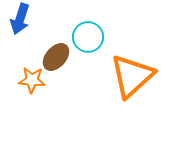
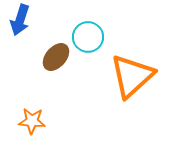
blue arrow: moved 1 px down
orange star: moved 41 px down
